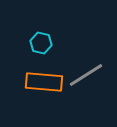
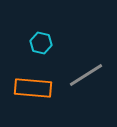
orange rectangle: moved 11 px left, 6 px down
